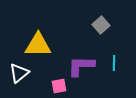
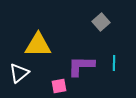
gray square: moved 3 px up
